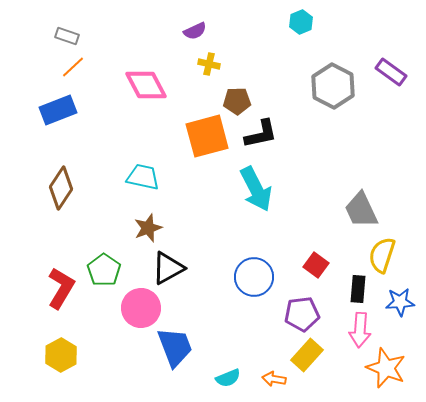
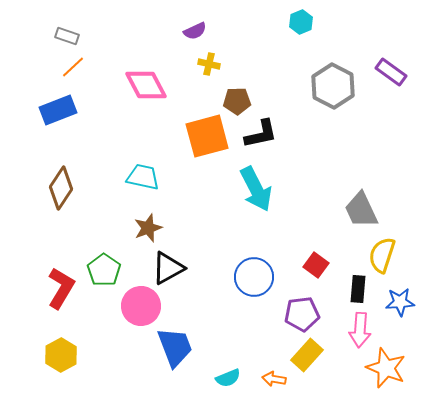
pink circle: moved 2 px up
